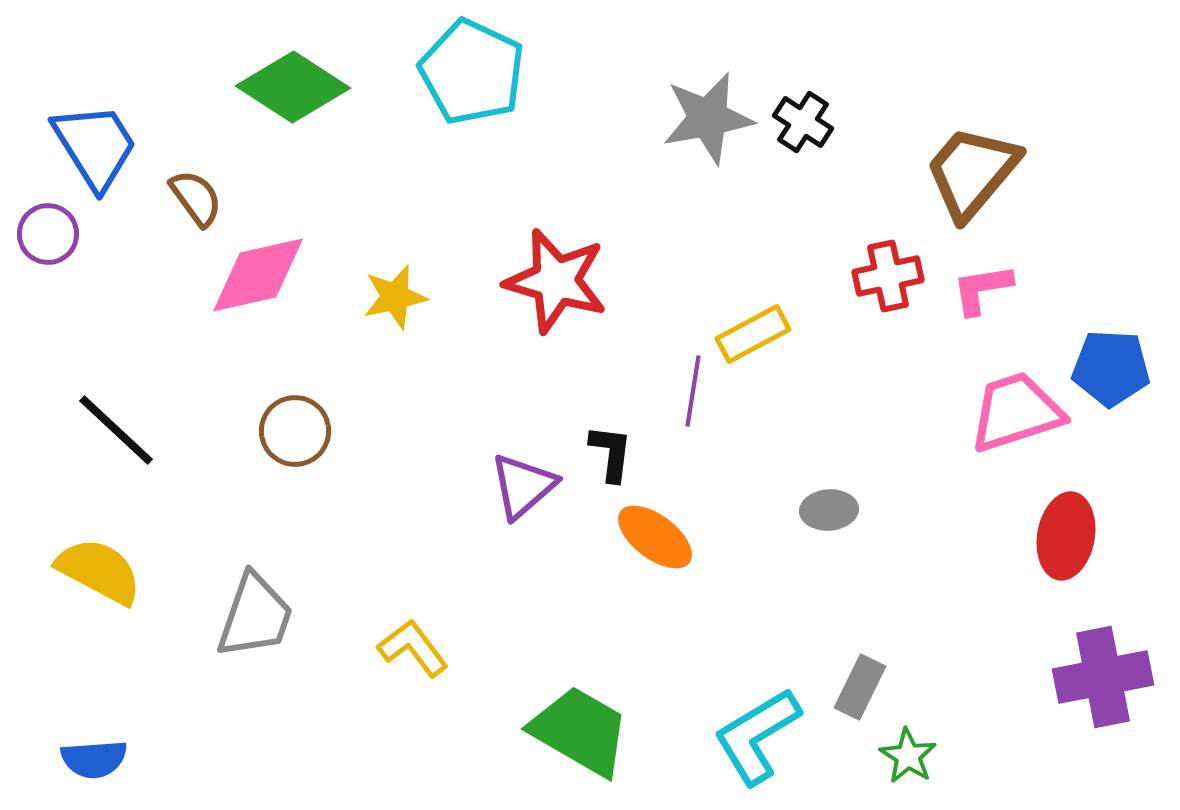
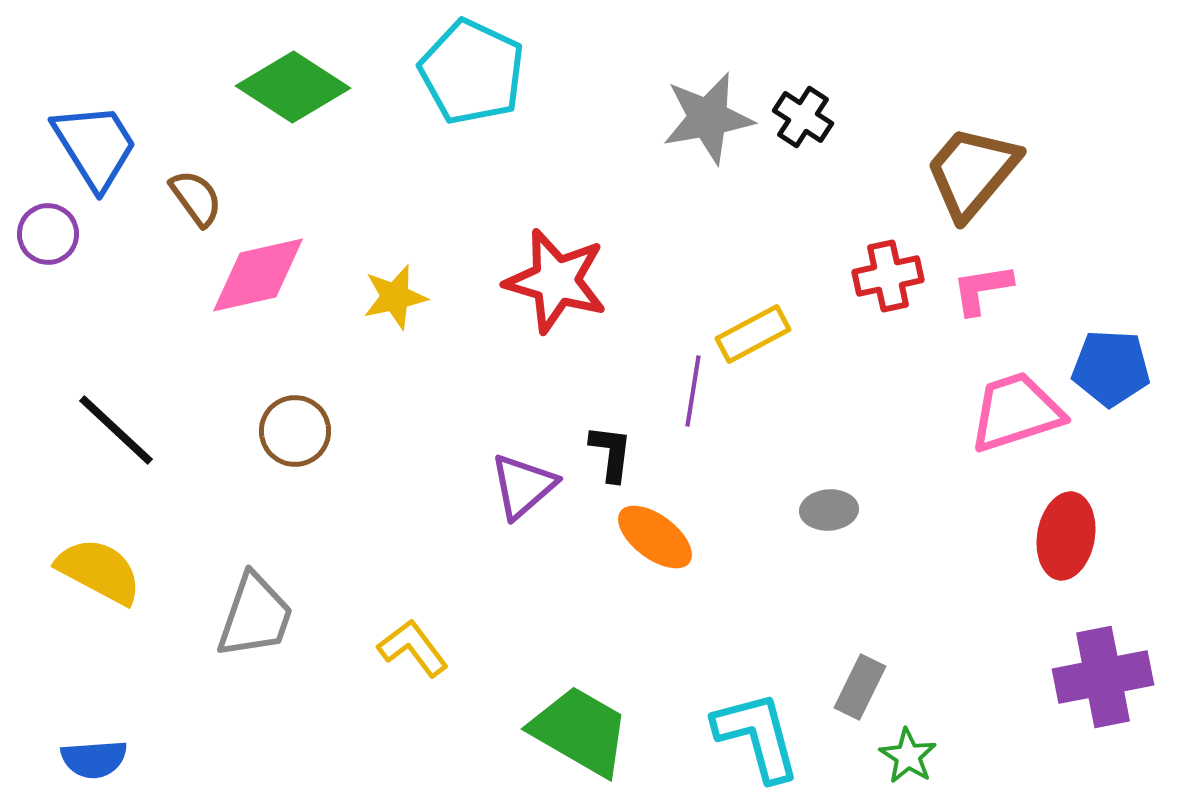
black cross: moved 5 px up
cyan L-shape: rotated 106 degrees clockwise
